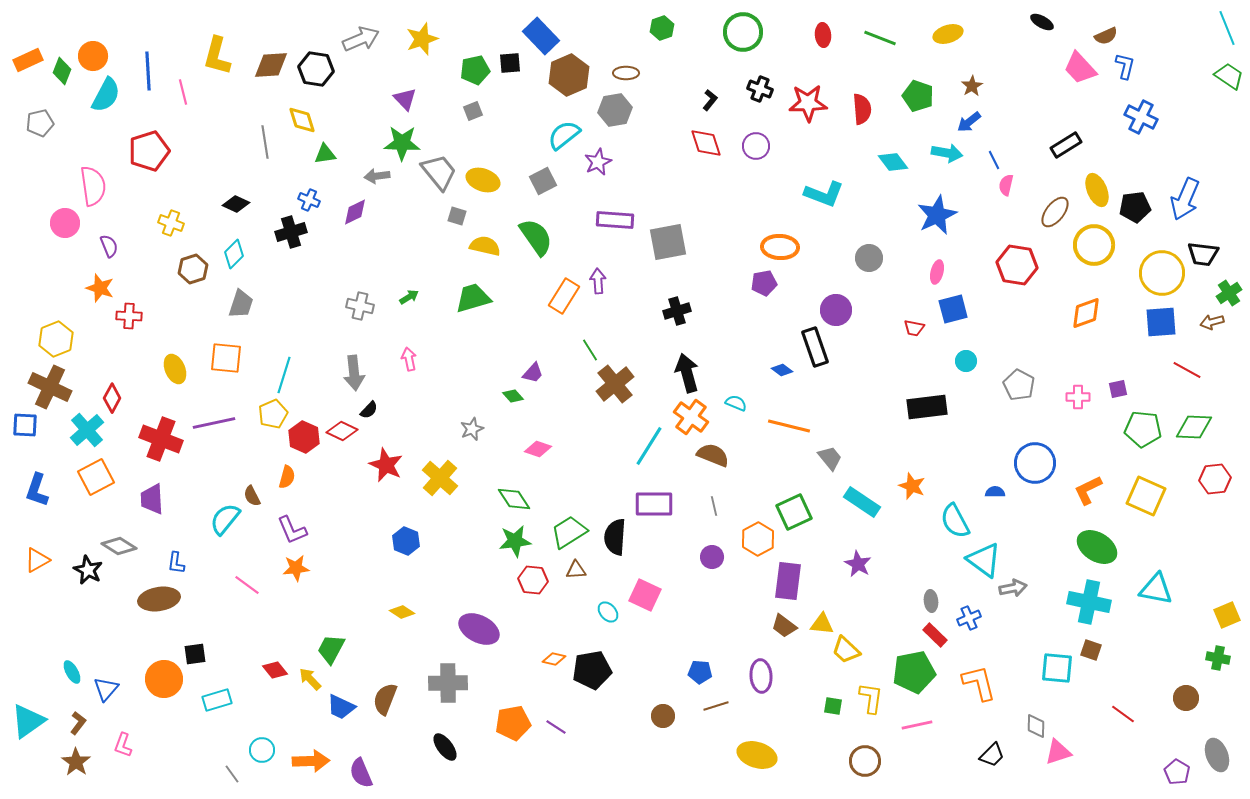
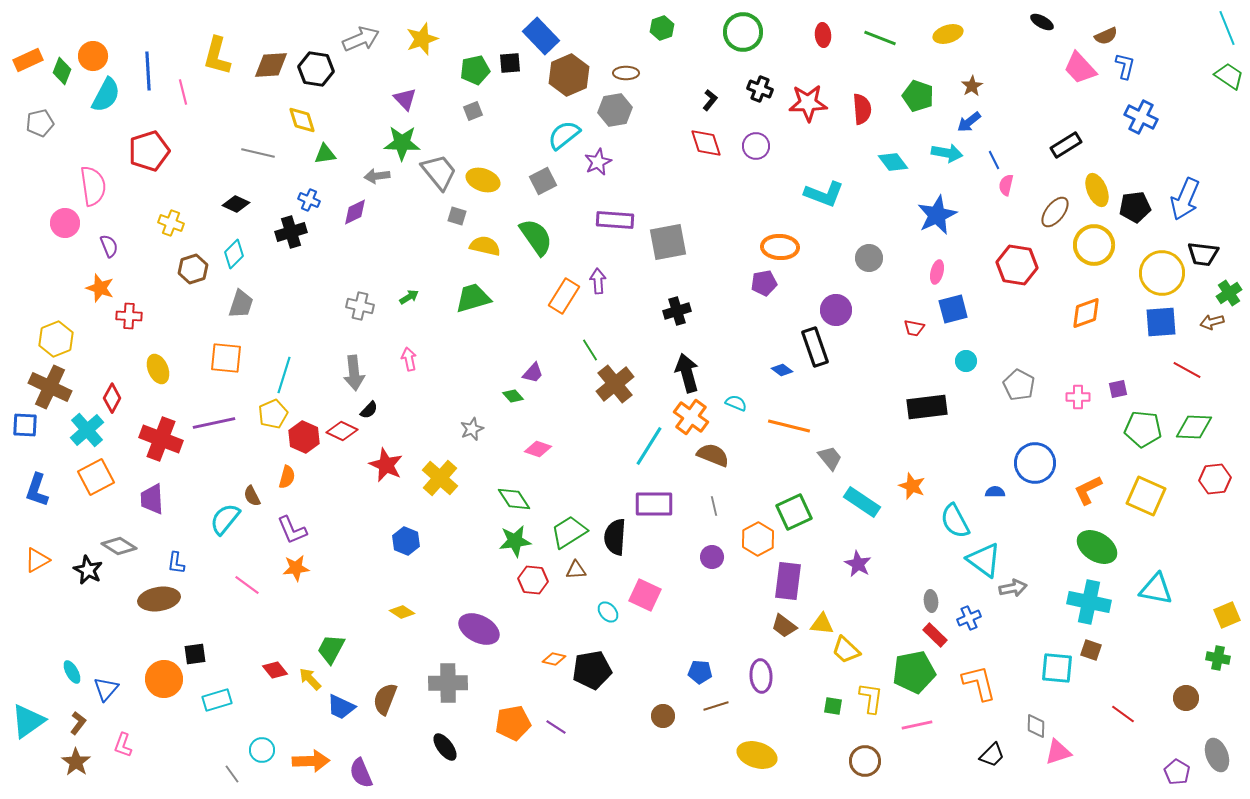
gray line at (265, 142): moved 7 px left, 11 px down; rotated 68 degrees counterclockwise
yellow ellipse at (175, 369): moved 17 px left
